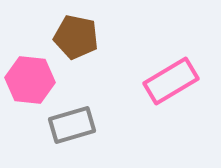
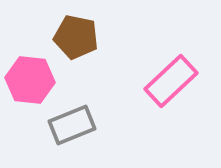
pink rectangle: rotated 12 degrees counterclockwise
gray rectangle: rotated 6 degrees counterclockwise
